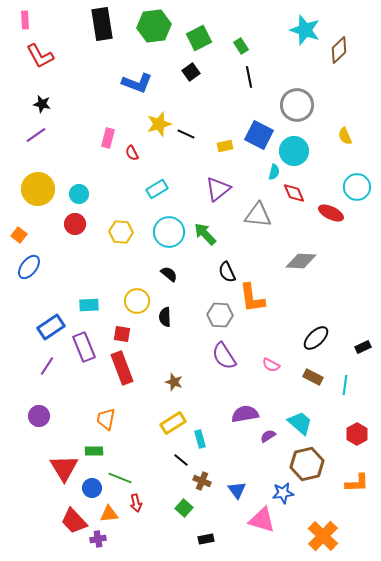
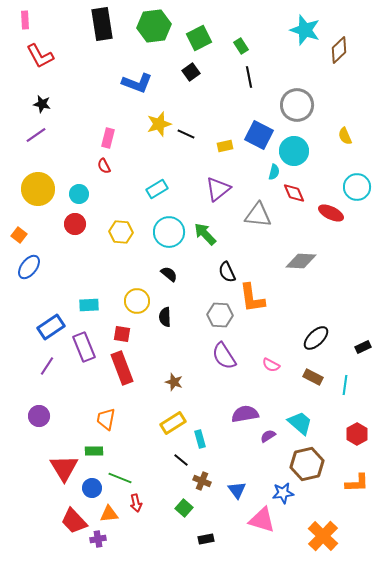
red semicircle at (132, 153): moved 28 px left, 13 px down
